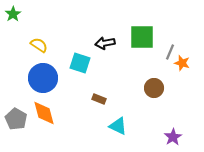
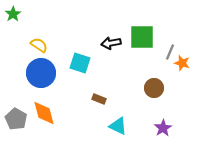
black arrow: moved 6 px right
blue circle: moved 2 px left, 5 px up
purple star: moved 10 px left, 9 px up
